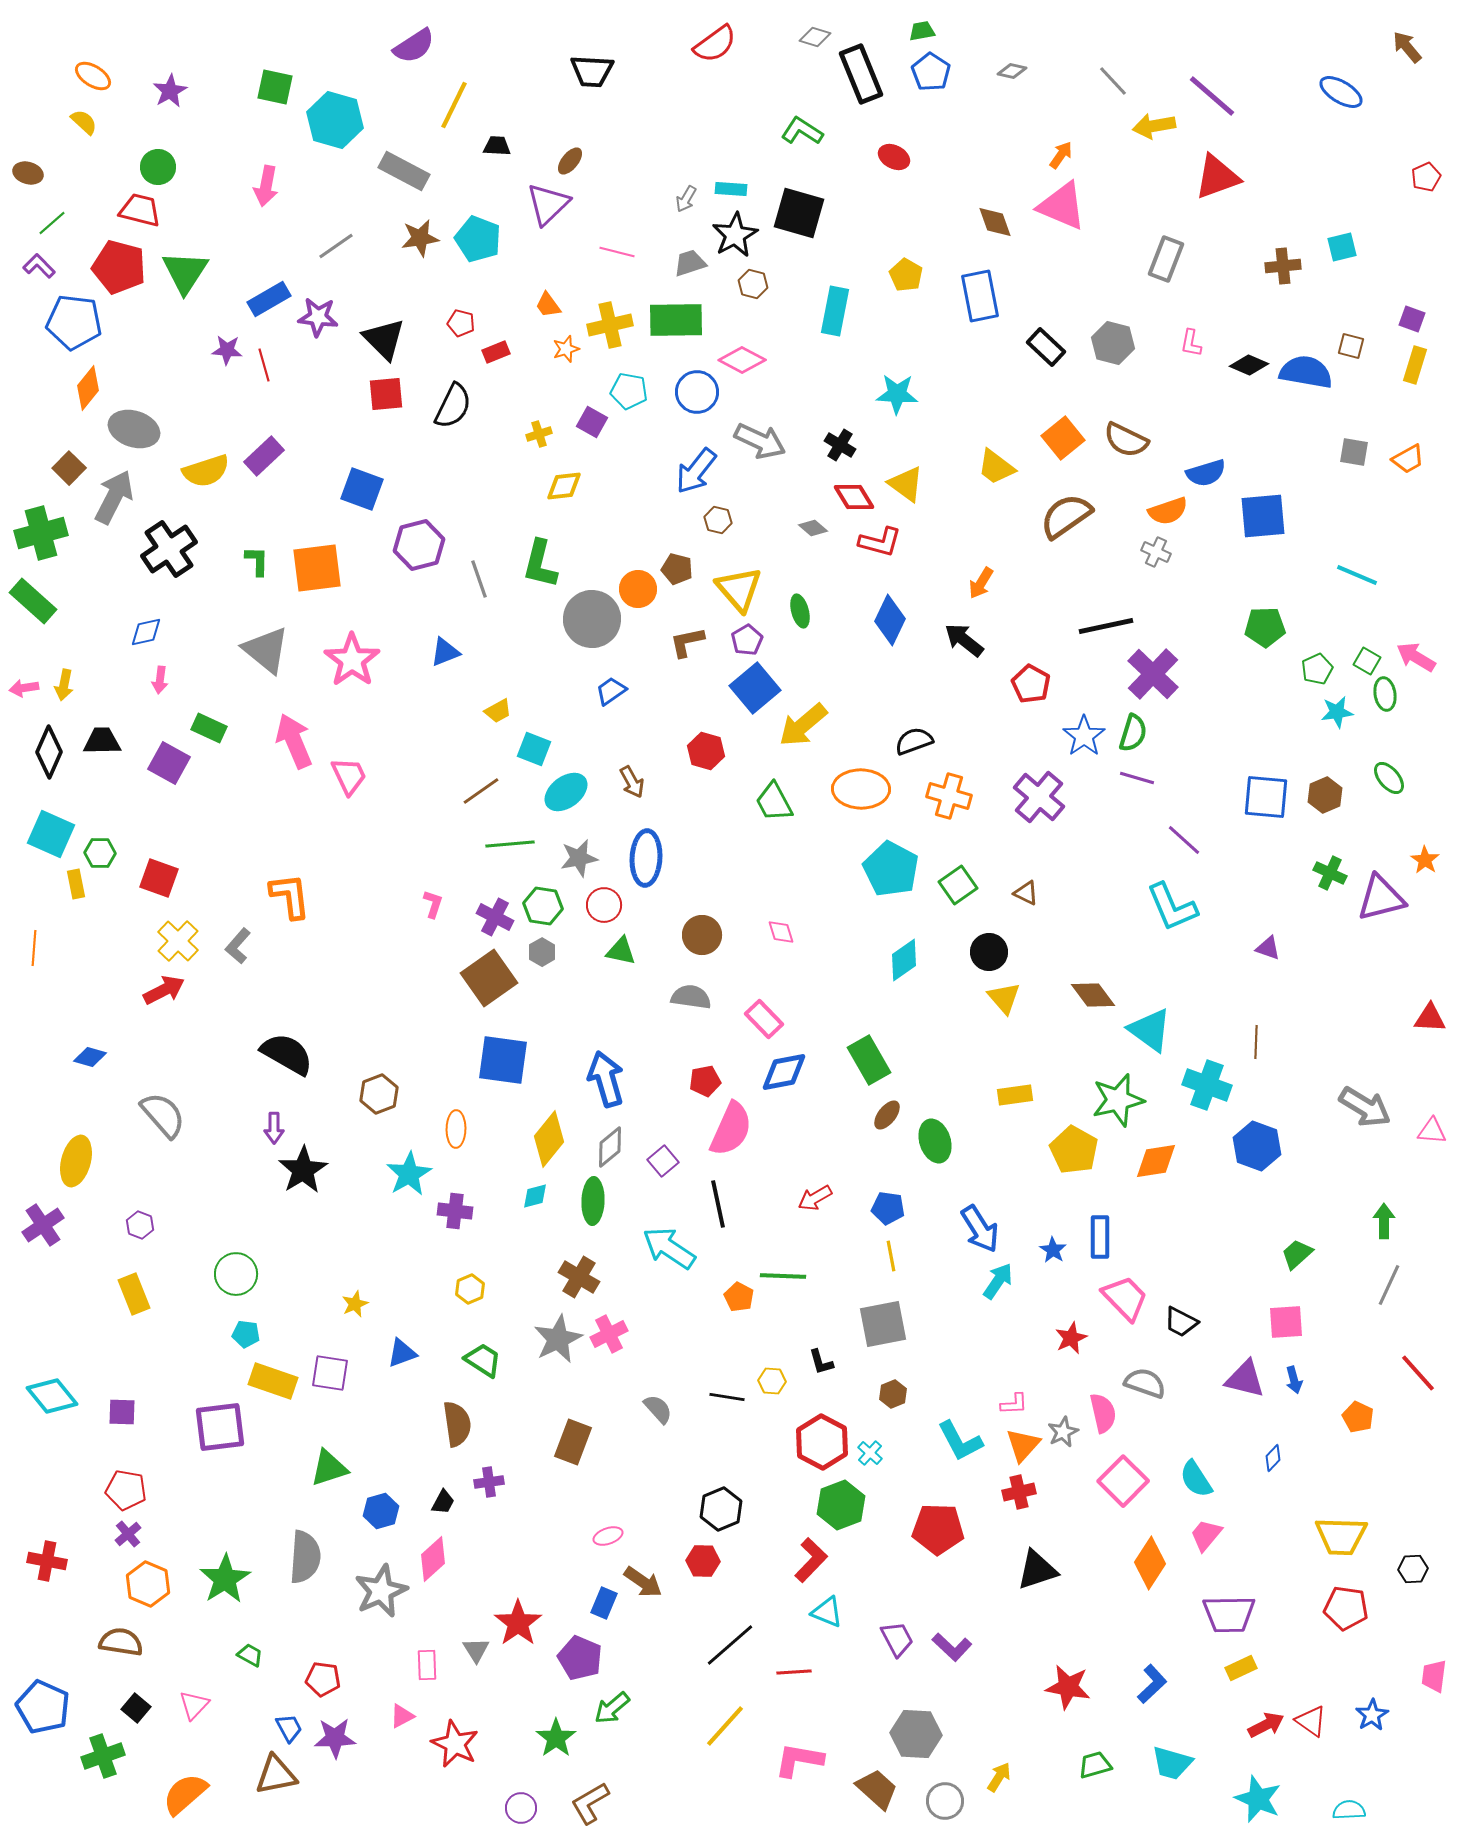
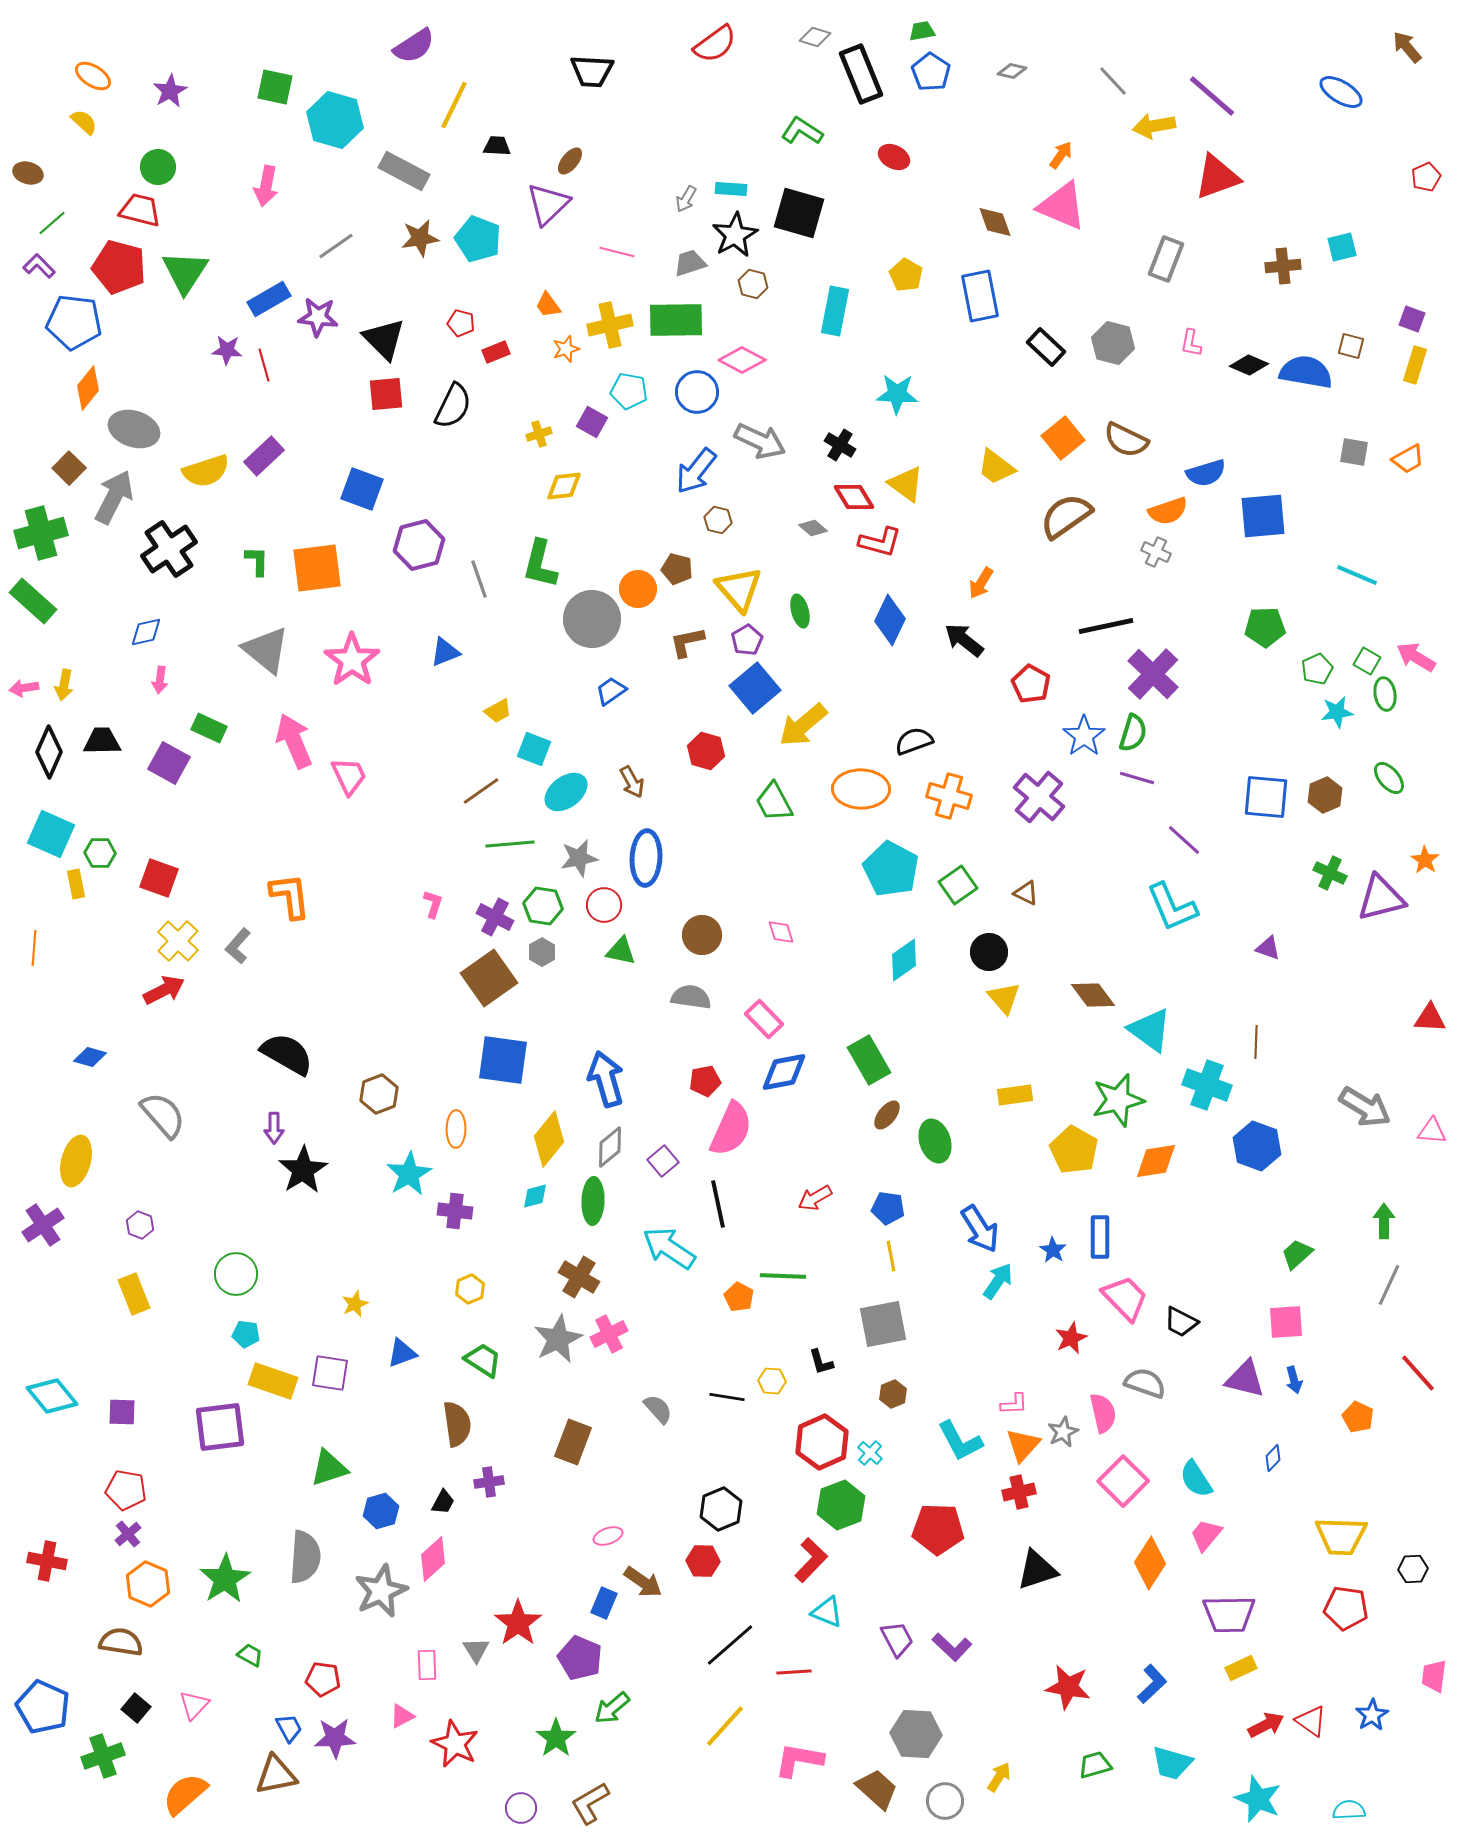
red hexagon at (822, 1442): rotated 8 degrees clockwise
